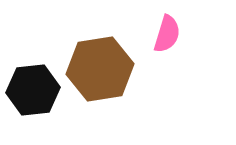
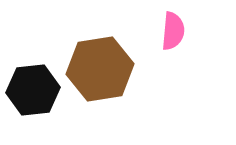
pink semicircle: moved 6 px right, 3 px up; rotated 12 degrees counterclockwise
